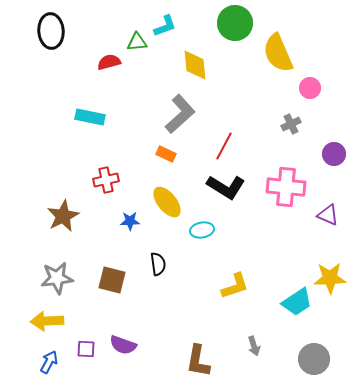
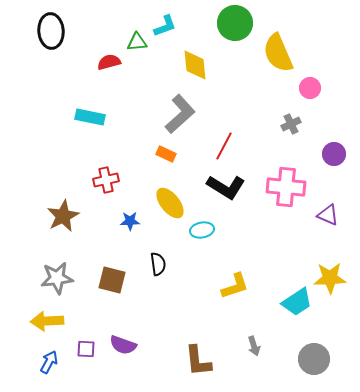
yellow ellipse: moved 3 px right, 1 px down
brown L-shape: rotated 16 degrees counterclockwise
